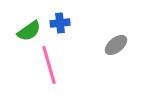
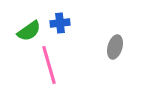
gray ellipse: moved 1 px left, 2 px down; rotated 35 degrees counterclockwise
